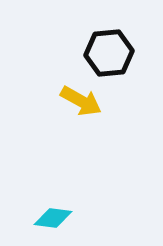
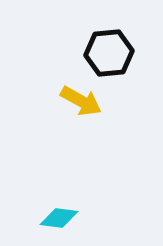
cyan diamond: moved 6 px right
